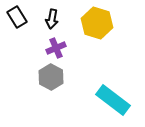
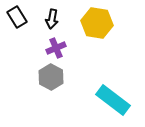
yellow hexagon: rotated 8 degrees counterclockwise
